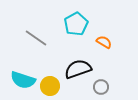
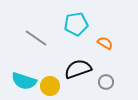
cyan pentagon: rotated 20 degrees clockwise
orange semicircle: moved 1 px right, 1 px down
cyan semicircle: moved 1 px right, 1 px down
gray circle: moved 5 px right, 5 px up
